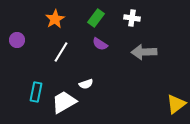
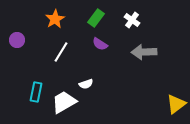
white cross: moved 2 px down; rotated 28 degrees clockwise
